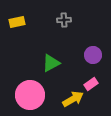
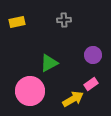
green triangle: moved 2 px left
pink circle: moved 4 px up
